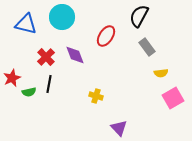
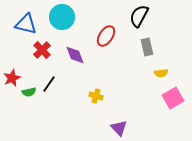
gray rectangle: rotated 24 degrees clockwise
red cross: moved 4 px left, 7 px up
black line: rotated 24 degrees clockwise
